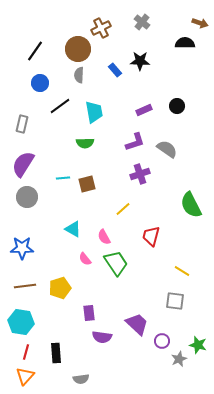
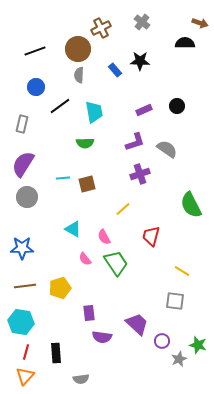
black line at (35, 51): rotated 35 degrees clockwise
blue circle at (40, 83): moved 4 px left, 4 px down
